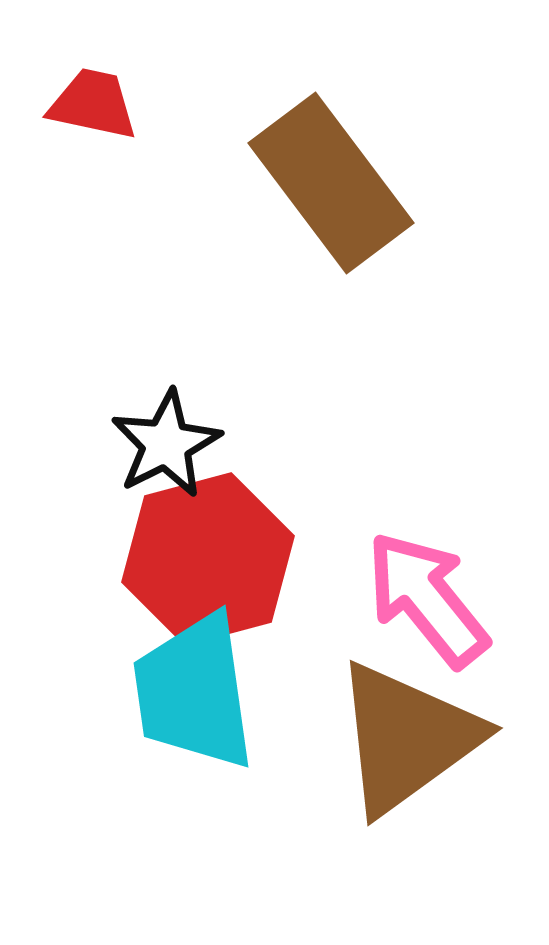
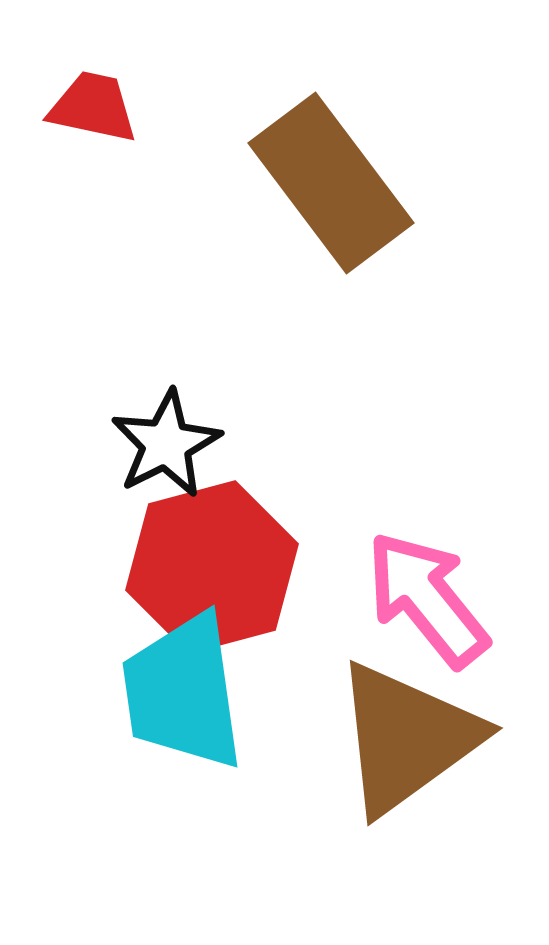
red trapezoid: moved 3 px down
red hexagon: moved 4 px right, 8 px down
cyan trapezoid: moved 11 px left
